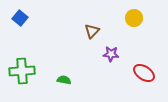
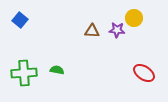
blue square: moved 2 px down
brown triangle: rotated 49 degrees clockwise
purple star: moved 6 px right, 24 px up
green cross: moved 2 px right, 2 px down
green semicircle: moved 7 px left, 10 px up
